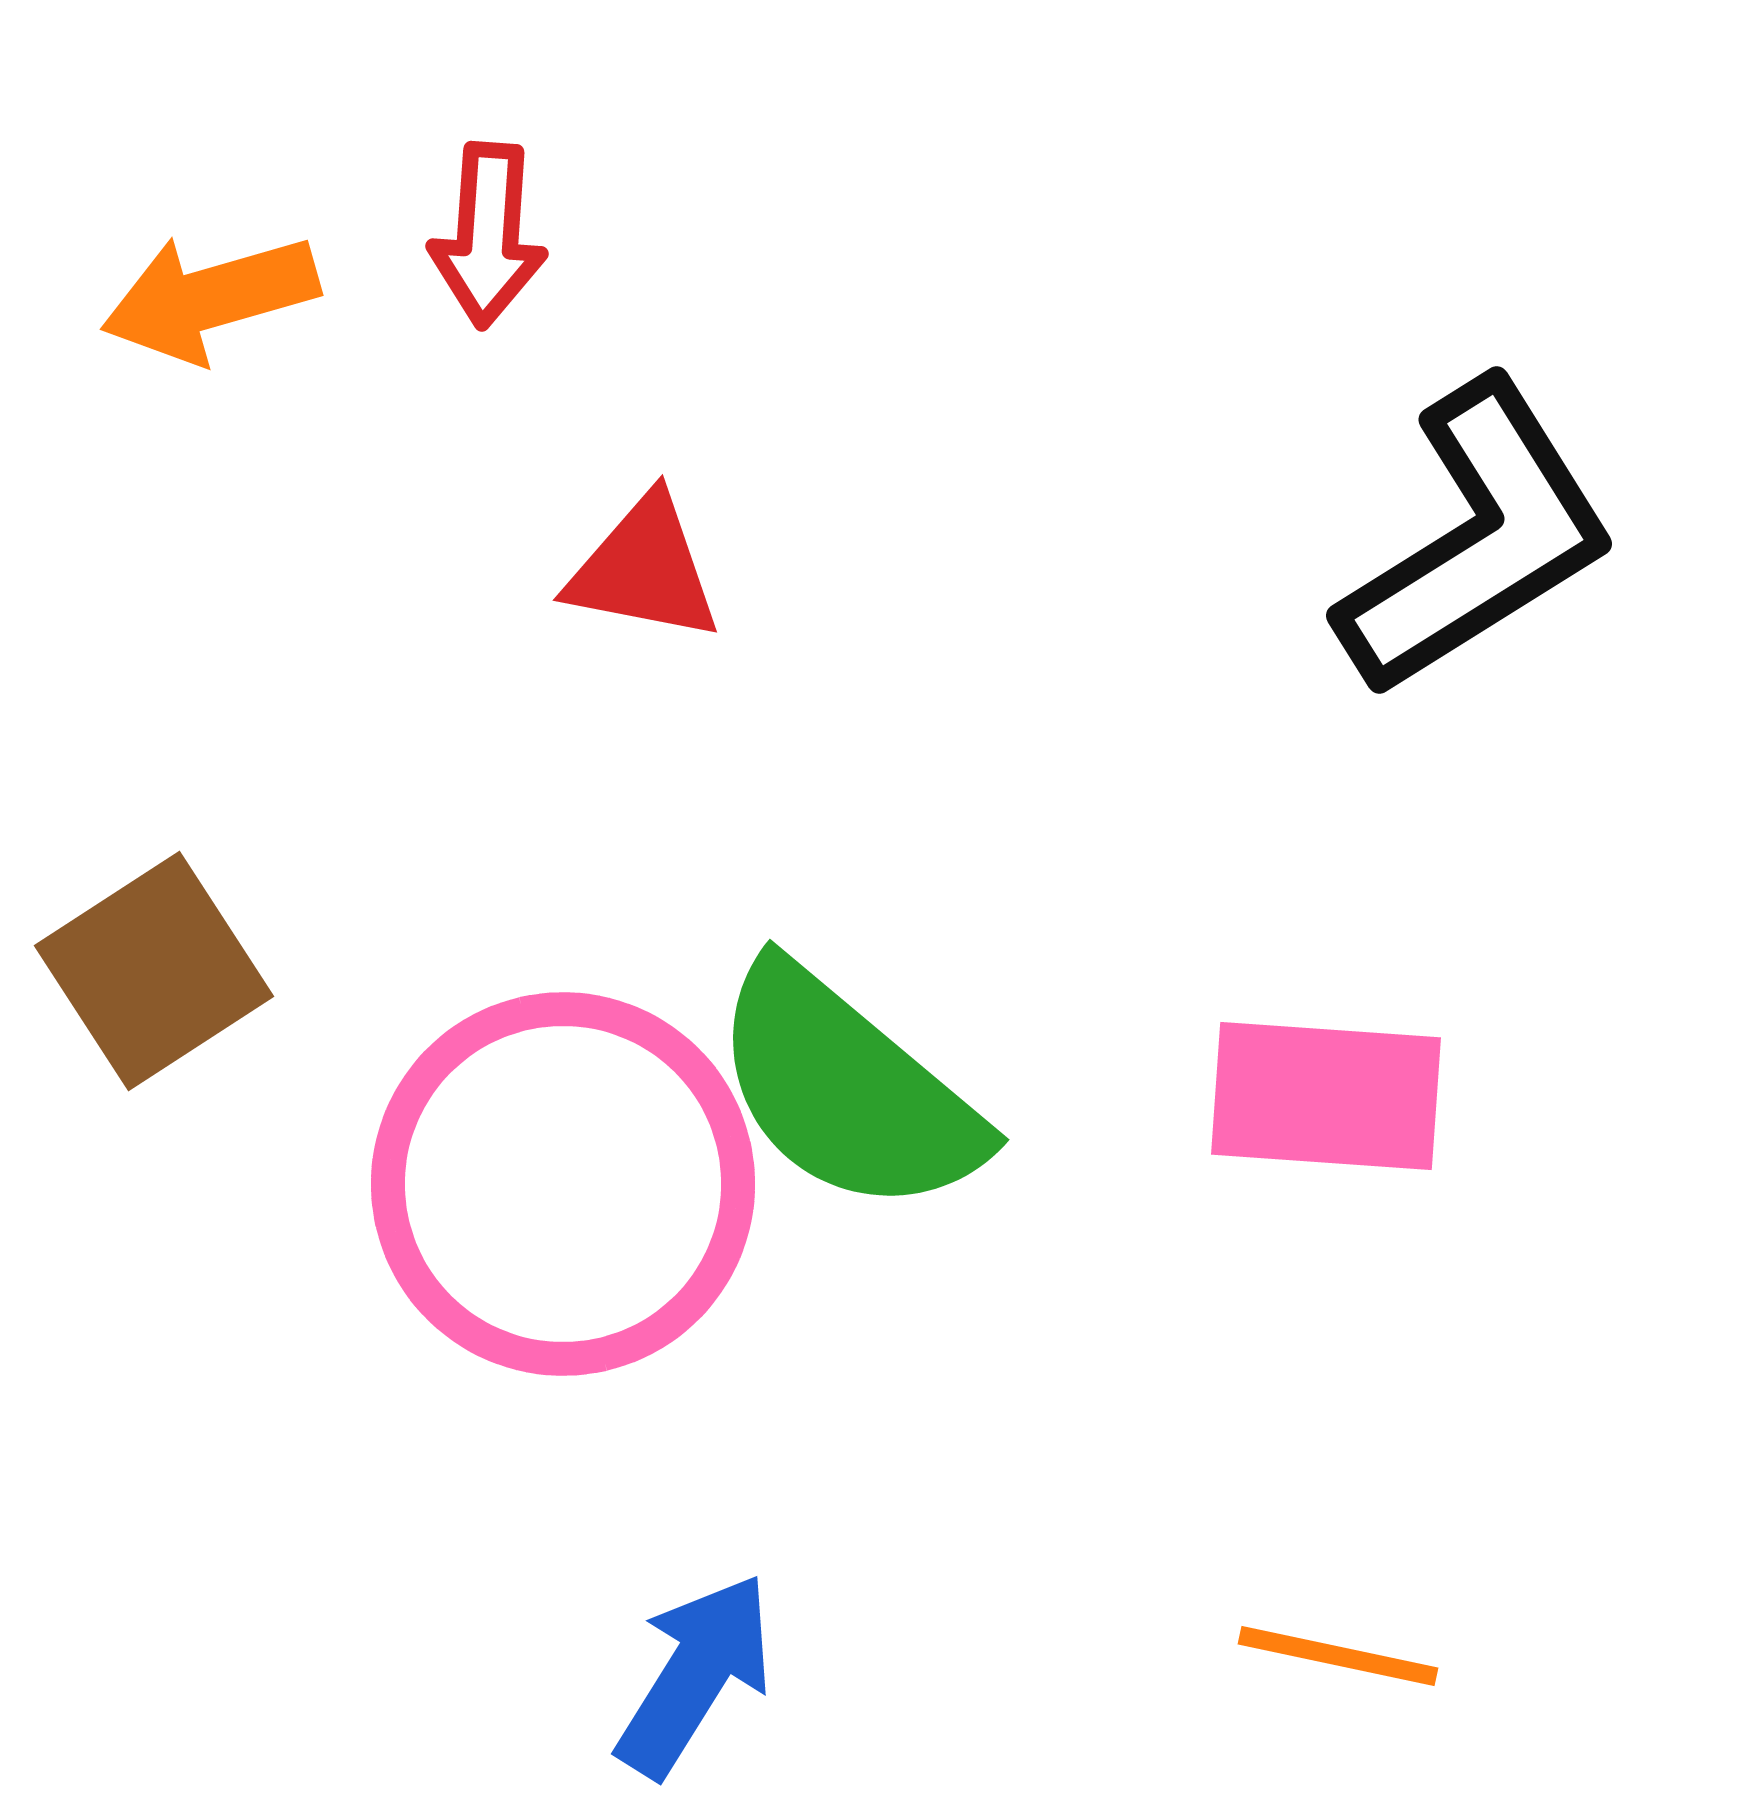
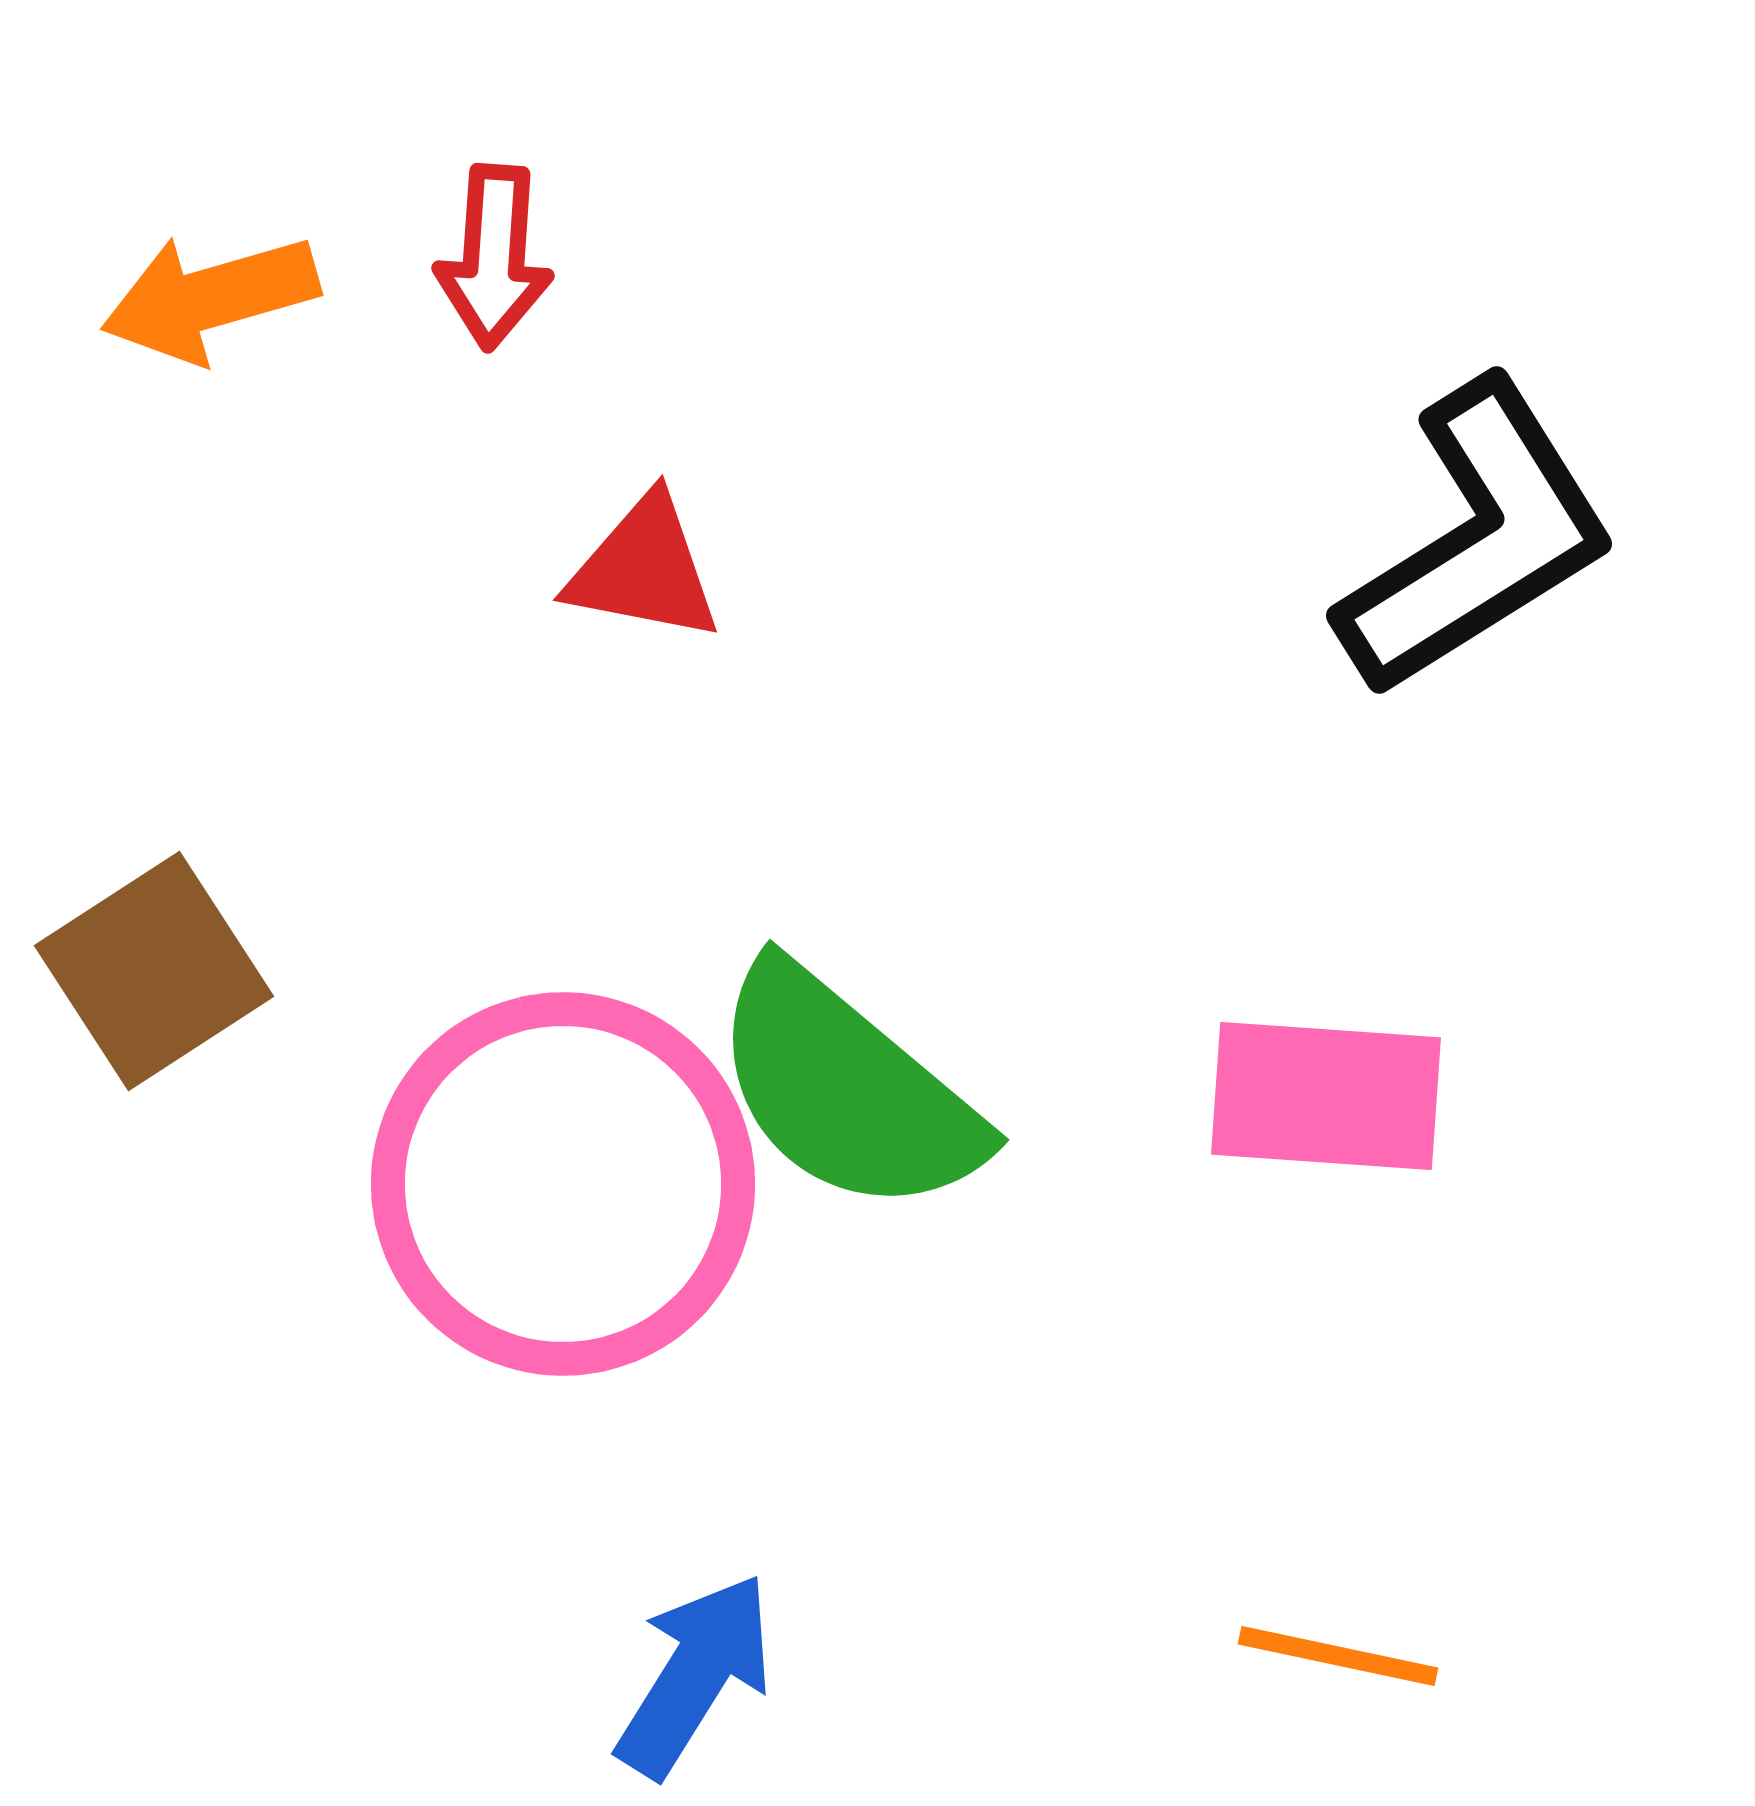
red arrow: moved 6 px right, 22 px down
